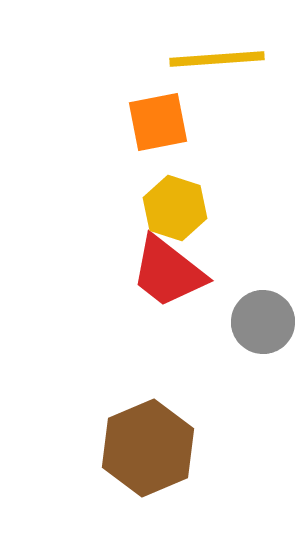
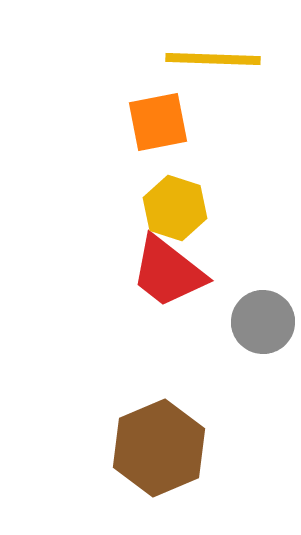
yellow line: moved 4 px left; rotated 6 degrees clockwise
brown hexagon: moved 11 px right
